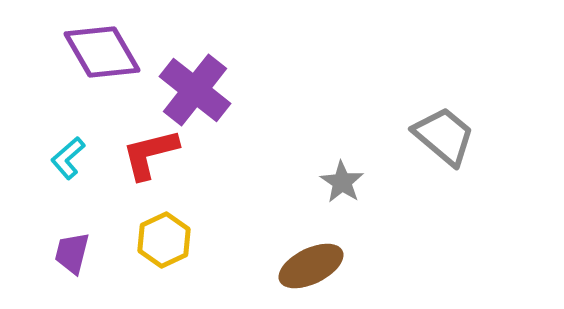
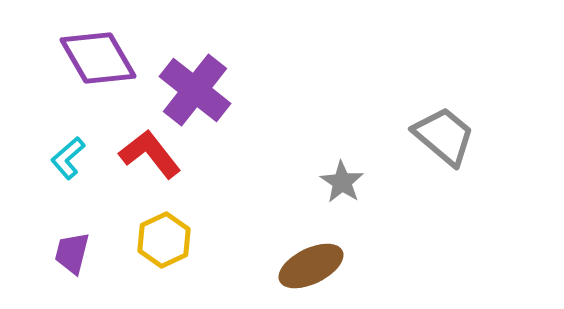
purple diamond: moved 4 px left, 6 px down
red L-shape: rotated 66 degrees clockwise
